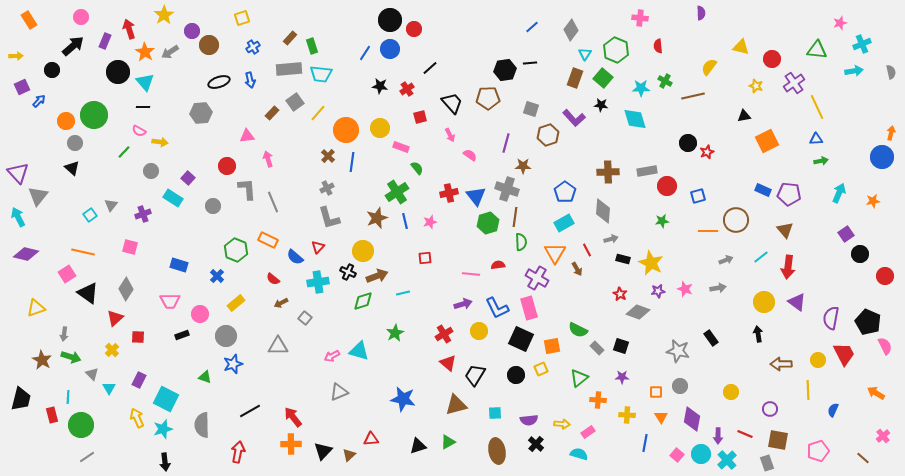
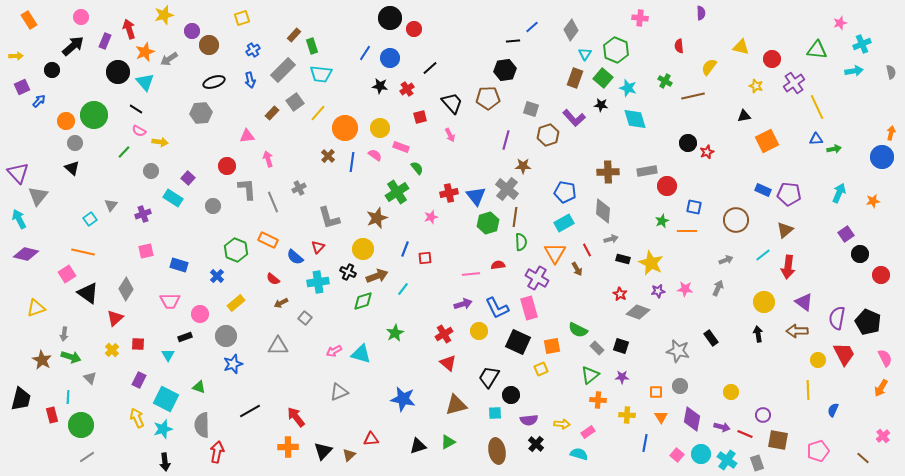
yellow star at (164, 15): rotated 18 degrees clockwise
black circle at (390, 20): moved 2 px up
brown rectangle at (290, 38): moved 4 px right, 3 px up
red semicircle at (658, 46): moved 21 px right
blue cross at (253, 47): moved 3 px down
blue circle at (390, 49): moved 9 px down
orange star at (145, 52): rotated 18 degrees clockwise
gray arrow at (170, 52): moved 1 px left, 7 px down
black line at (530, 63): moved 17 px left, 22 px up
gray rectangle at (289, 69): moved 6 px left, 1 px down; rotated 40 degrees counterclockwise
black ellipse at (219, 82): moved 5 px left
cyan star at (641, 88): moved 13 px left; rotated 18 degrees clockwise
black line at (143, 107): moved 7 px left, 2 px down; rotated 32 degrees clockwise
orange circle at (346, 130): moved 1 px left, 2 px up
purple line at (506, 143): moved 3 px up
pink semicircle at (470, 155): moved 95 px left
green arrow at (821, 161): moved 13 px right, 12 px up
gray cross at (327, 188): moved 28 px left
gray cross at (507, 189): rotated 20 degrees clockwise
blue pentagon at (565, 192): rotated 25 degrees counterclockwise
blue square at (698, 196): moved 4 px left, 11 px down; rotated 28 degrees clockwise
cyan square at (90, 215): moved 4 px down
cyan arrow at (18, 217): moved 1 px right, 2 px down
blue line at (405, 221): moved 28 px down; rotated 35 degrees clockwise
green star at (662, 221): rotated 16 degrees counterclockwise
pink star at (430, 222): moved 1 px right, 5 px up
brown triangle at (785, 230): rotated 30 degrees clockwise
orange line at (708, 231): moved 21 px left
pink square at (130, 247): moved 16 px right, 4 px down; rotated 28 degrees counterclockwise
yellow circle at (363, 251): moved 2 px up
cyan line at (761, 257): moved 2 px right, 2 px up
pink line at (471, 274): rotated 12 degrees counterclockwise
red circle at (885, 276): moved 4 px left, 1 px up
gray arrow at (718, 288): rotated 56 degrees counterclockwise
pink star at (685, 289): rotated 14 degrees counterclockwise
cyan line at (403, 293): moved 4 px up; rotated 40 degrees counterclockwise
purple triangle at (797, 302): moved 7 px right
purple semicircle at (831, 318): moved 6 px right
black rectangle at (182, 335): moved 3 px right, 2 px down
red square at (138, 337): moved 7 px down
black square at (521, 339): moved 3 px left, 3 px down
pink semicircle at (885, 346): moved 12 px down
cyan triangle at (359, 351): moved 2 px right, 3 px down
pink arrow at (332, 356): moved 2 px right, 5 px up
brown arrow at (781, 364): moved 16 px right, 33 px up
gray triangle at (92, 374): moved 2 px left, 4 px down
black trapezoid at (475, 375): moved 14 px right, 2 px down
black circle at (516, 375): moved 5 px left, 20 px down
green triangle at (205, 377): moved 6 px left, 10 px down
green triangle at (579, 378): moved 11 px right, 3 px up
cyan triangle at (109, 388): moved 59 px right, 33 px up
orange arrow at (876, 393): moved 5 px right, 5 px up; rotated 90 degrees counterclockwise
purple circle at (770, 409): moved 7 px left, 6 px down
red arrow at (293, 417): moved 3 px right
purple arrow at (718, 436): moved 4 px right, 9 px up; rotated 77 degrees counterclockwise
orange cross at (291, 444): moved 3 px left, 3 px down
red arrow at (238, 452): moved 21 px left
cyan cross at (727, 460): rotated 12 degrees counterclockwise
gray rectangle at (767, 463): moved 10 px left
